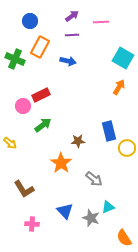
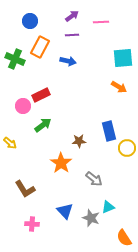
cyan square: rotated 35 degrees counterclockwise
orange arrow: rotated 91 degrees clockwise
brown star: moved 1 px right
brown L-shape: moved 1 px right
